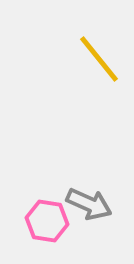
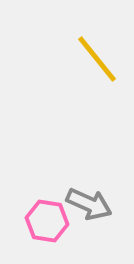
yellow line: moved 2 px left
